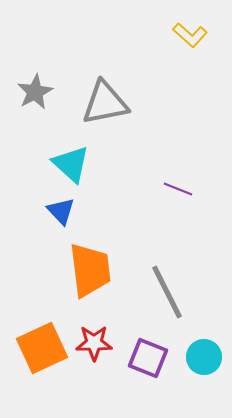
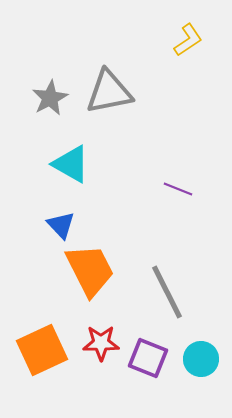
yellow L-shape: moved 2 px left, 5 px down; rotated 76 degrees counterclockwise
gray star: moved 15 px right, 6 px down
gray triangle: moved 4 px right, 11 px up
cyan triangle: rotated 12 degrees counterclockwise
blue triangle: moved 14 px down
orange trapezoid: rotated 20 degrees counterclockwise
red star: moved 7 px right
orange square: moved 2 px down
cyan circle: moved 3 px left, 2 px down
